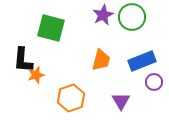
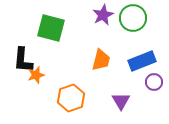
green circle: moved 1 px right, 1 px down
